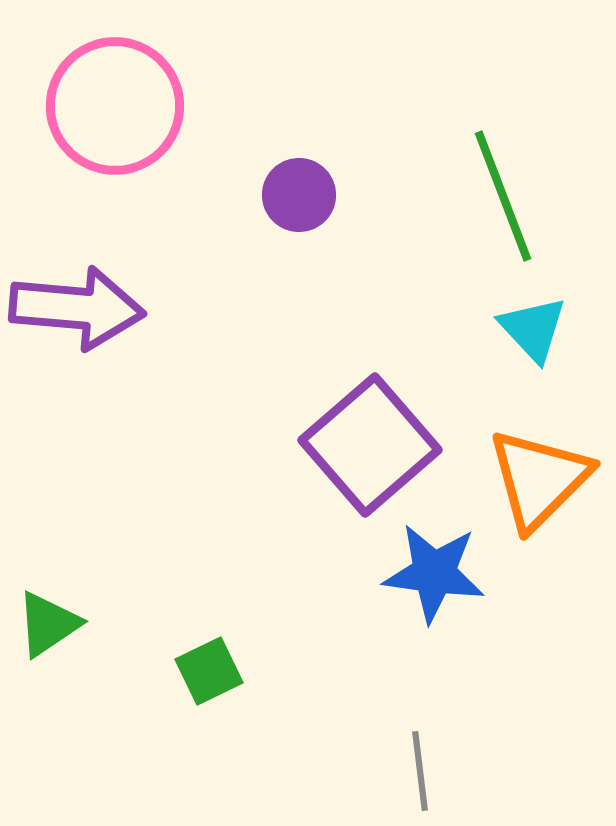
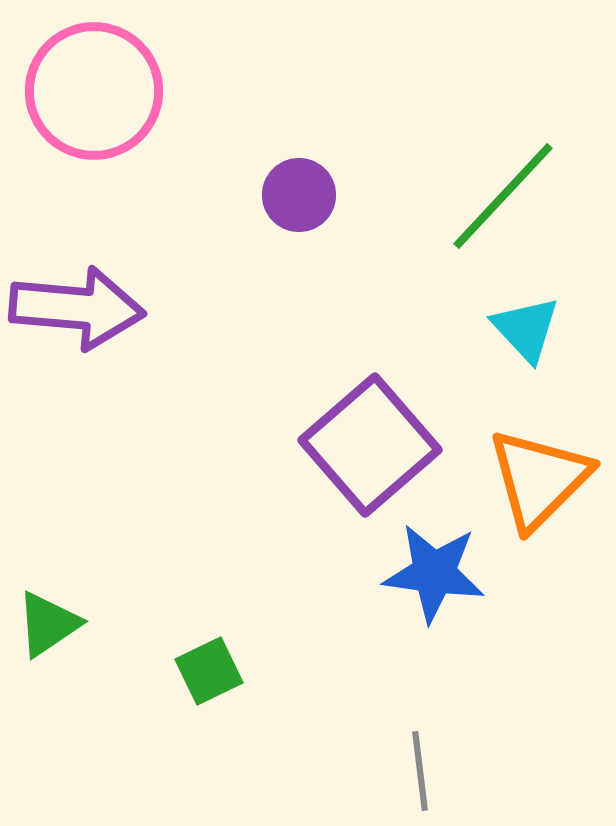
pink circle: moved 21 px left, 15 px up
green line: rotated 64 degrees clockwise
cyan triangle: moved 7 px left
